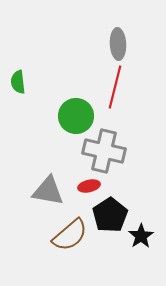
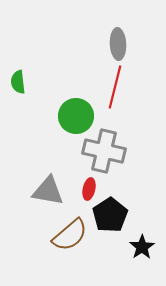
red ellipse: moved 3 px down; rotated 65 degrees counterclockwise
black star: moved 1 px right, 11 px down
